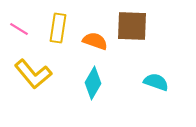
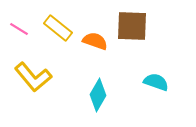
yellow rectangle: rotated 60 degrees counterclockwise
yellow L-shape: moved 3 px down
cyan diamond: moved 5 px right, 12 px down
